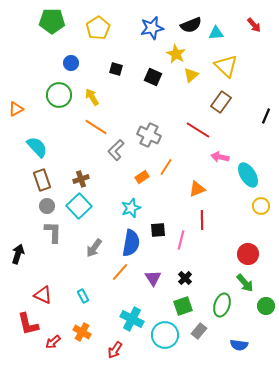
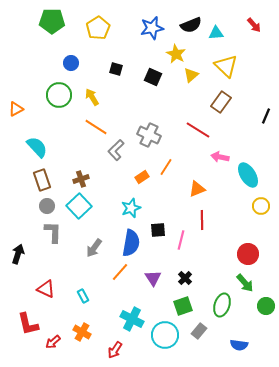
red triangle at (43, 295): moved 3 px right, 6 px up
